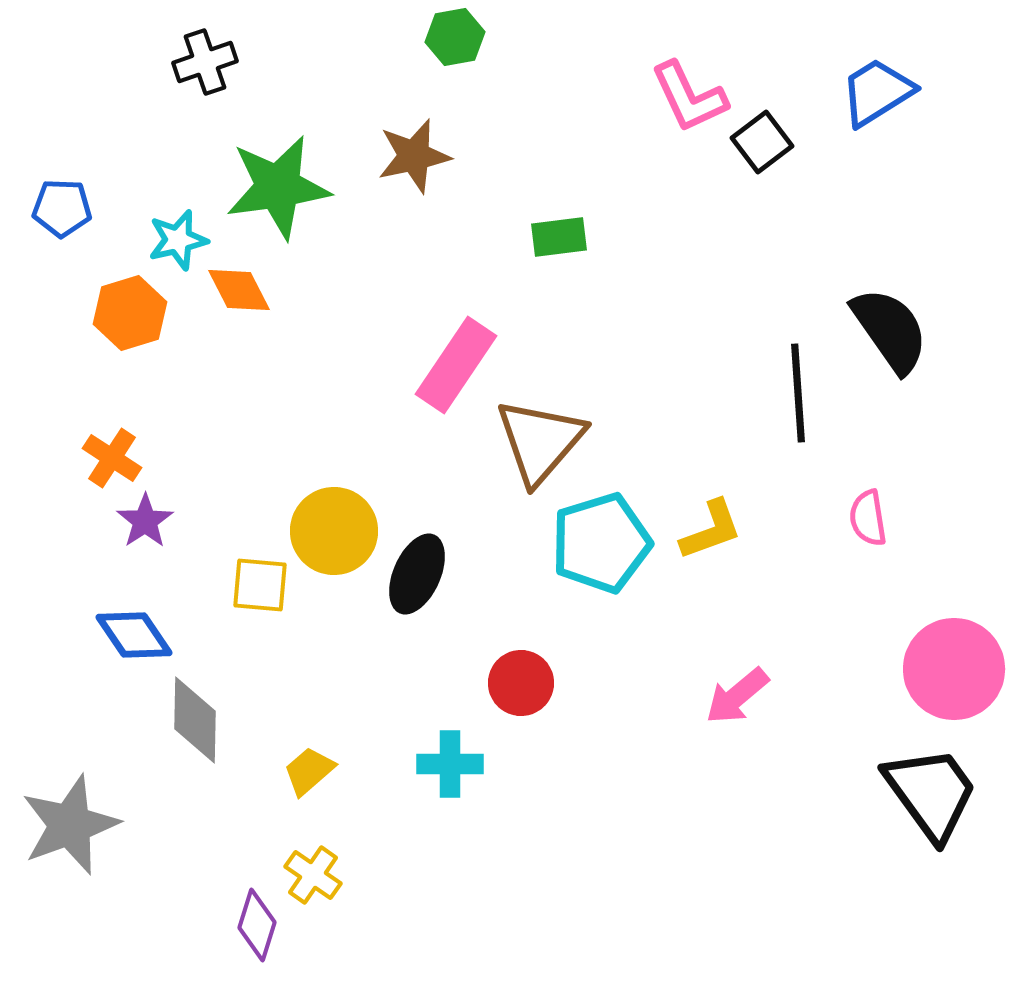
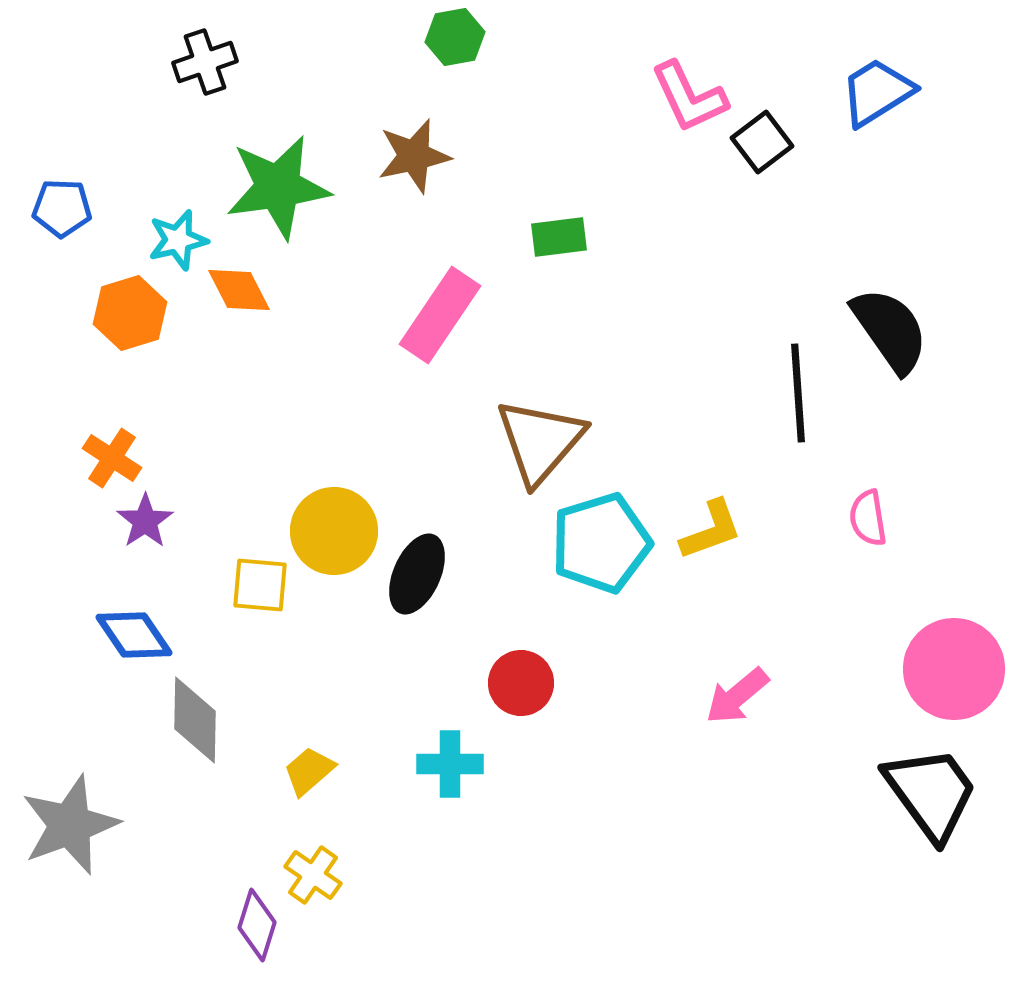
pink rectangle: moved 16 px left, 50 px up
